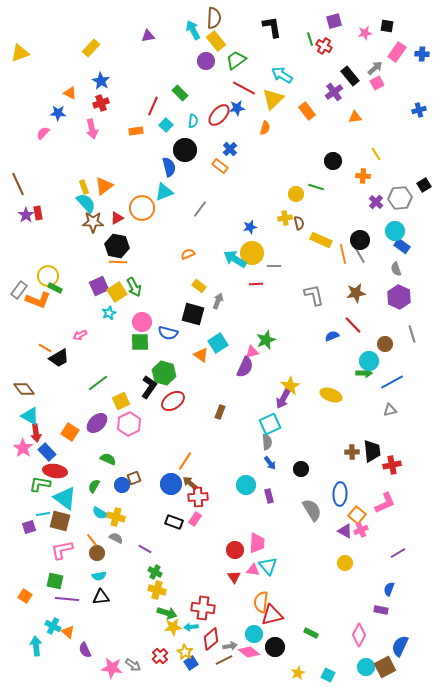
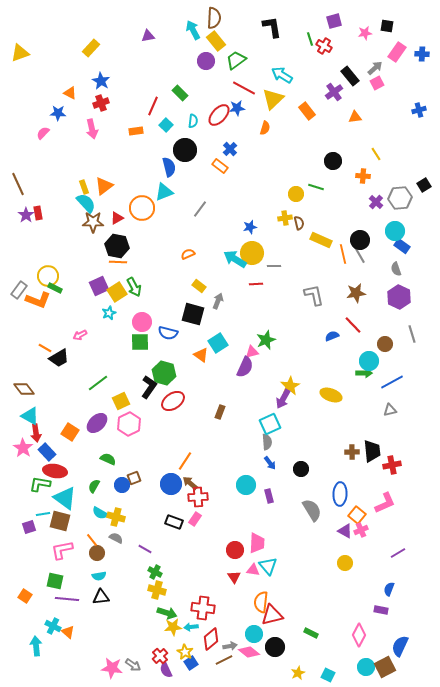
purple semicircle at (85, 650): moved 81 px right, 20 px down
